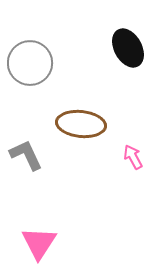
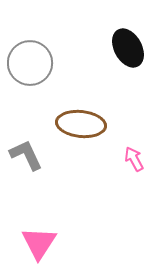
pink arrow: moved 1 px right, 2 px down
